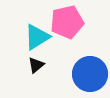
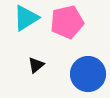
cyan triangle: moved 11 px left, 19 px up
blue circle: moved 2 px left
